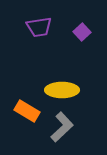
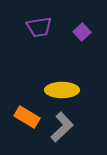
orange rectangle: moved 6 px down
